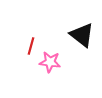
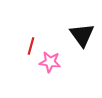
black triangle: rotated 16 degrees clockwise
